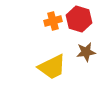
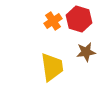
orange cross: rotated 18 degrees counterclockwise
yellow trapezoid: rotated 72 degrees counterclockwise
